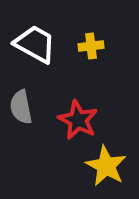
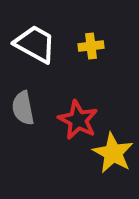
gray semicircle: moved 2 px right, 1 px down
yellow star: moved 7 px right, 13 px up
